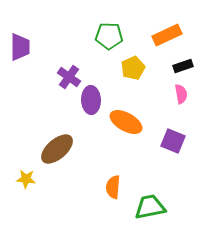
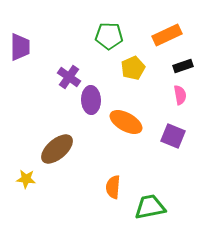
pink semicircle: moved 1 px left, 1 px down
purple square: moved 5 px up
